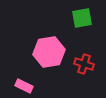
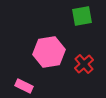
green square: moved 2 px up
red cross: rotated 30 degrees clockwise
